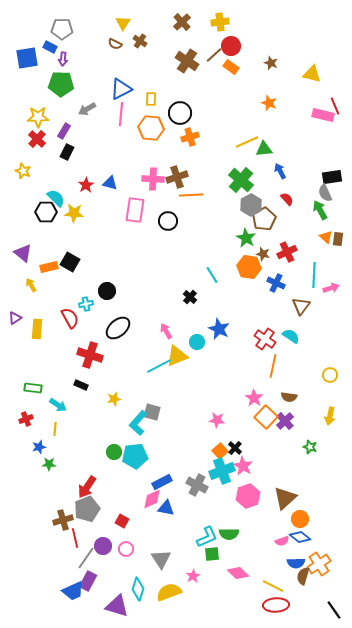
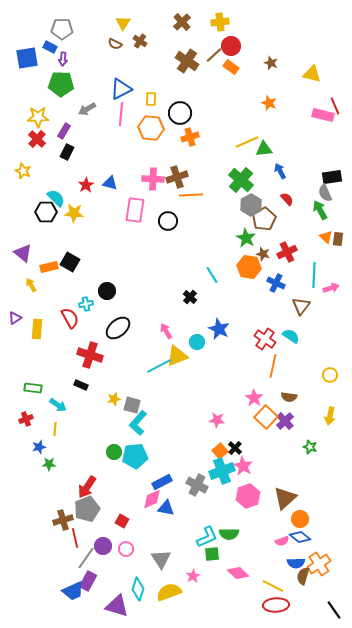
gray square at (152, 412): moved 20 px left, 7 px up
